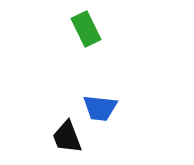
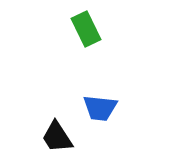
black trapezoid: moved 10 px left; rotated 12 degrees counterclockwise
